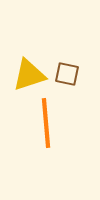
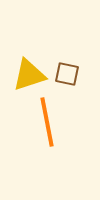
orange line: moved 1 px right, 1 px up; rotated 6 degrees counterclockwise
